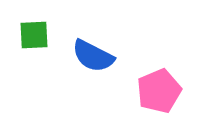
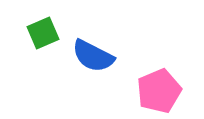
green square: moved 9 px right, 2 px up; rotated 20 degrees counterclockwise
